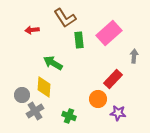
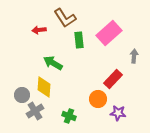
red arrow: moved 7 px right
